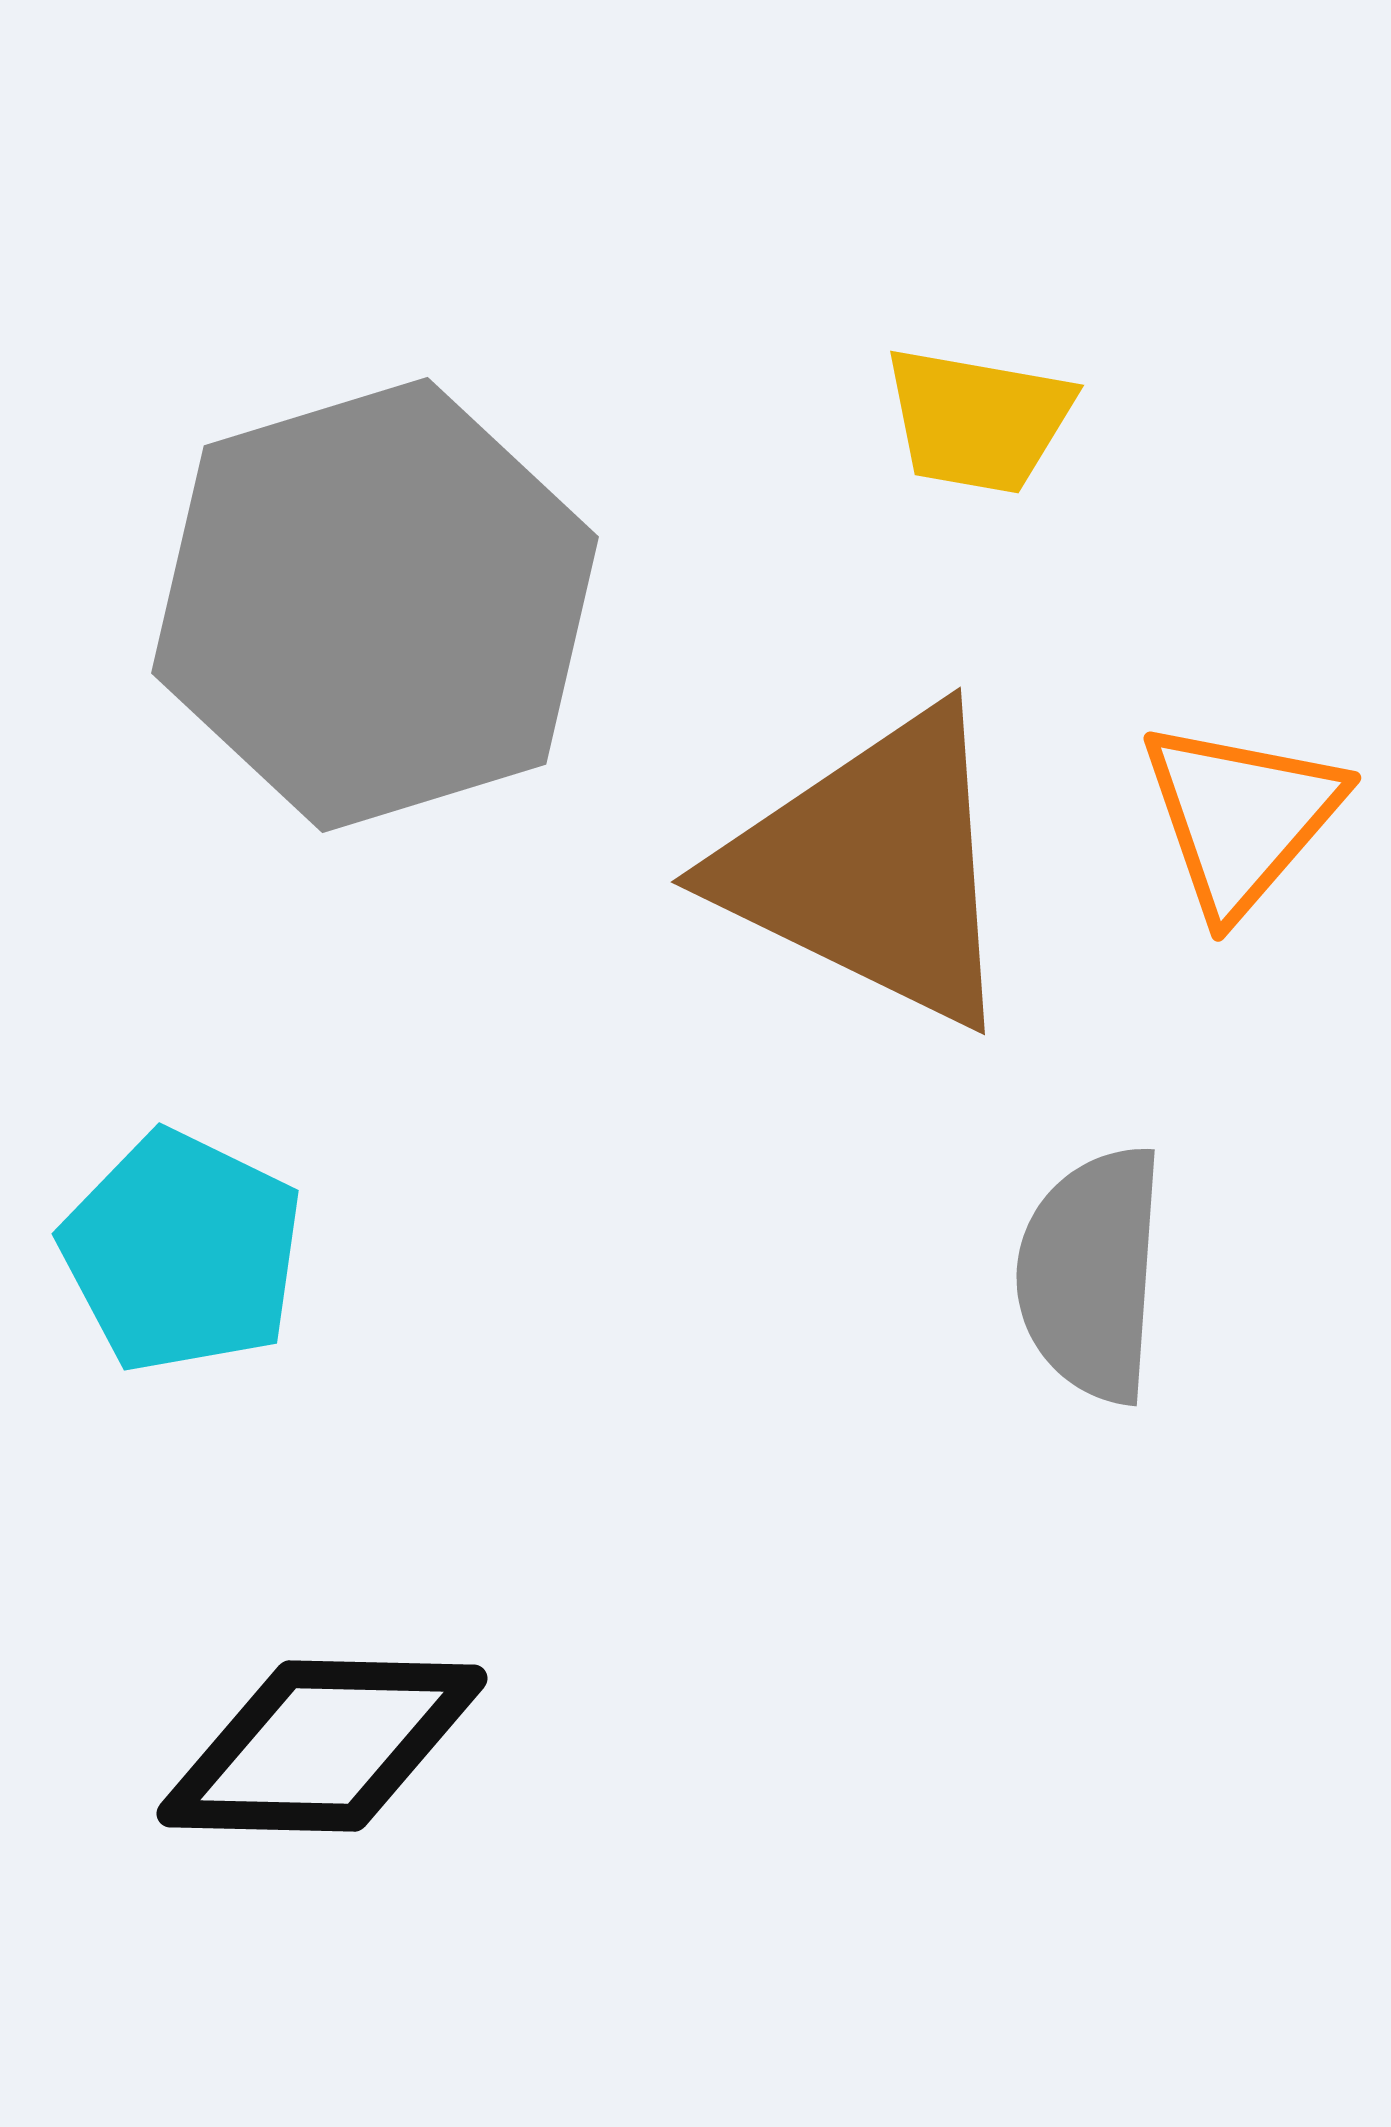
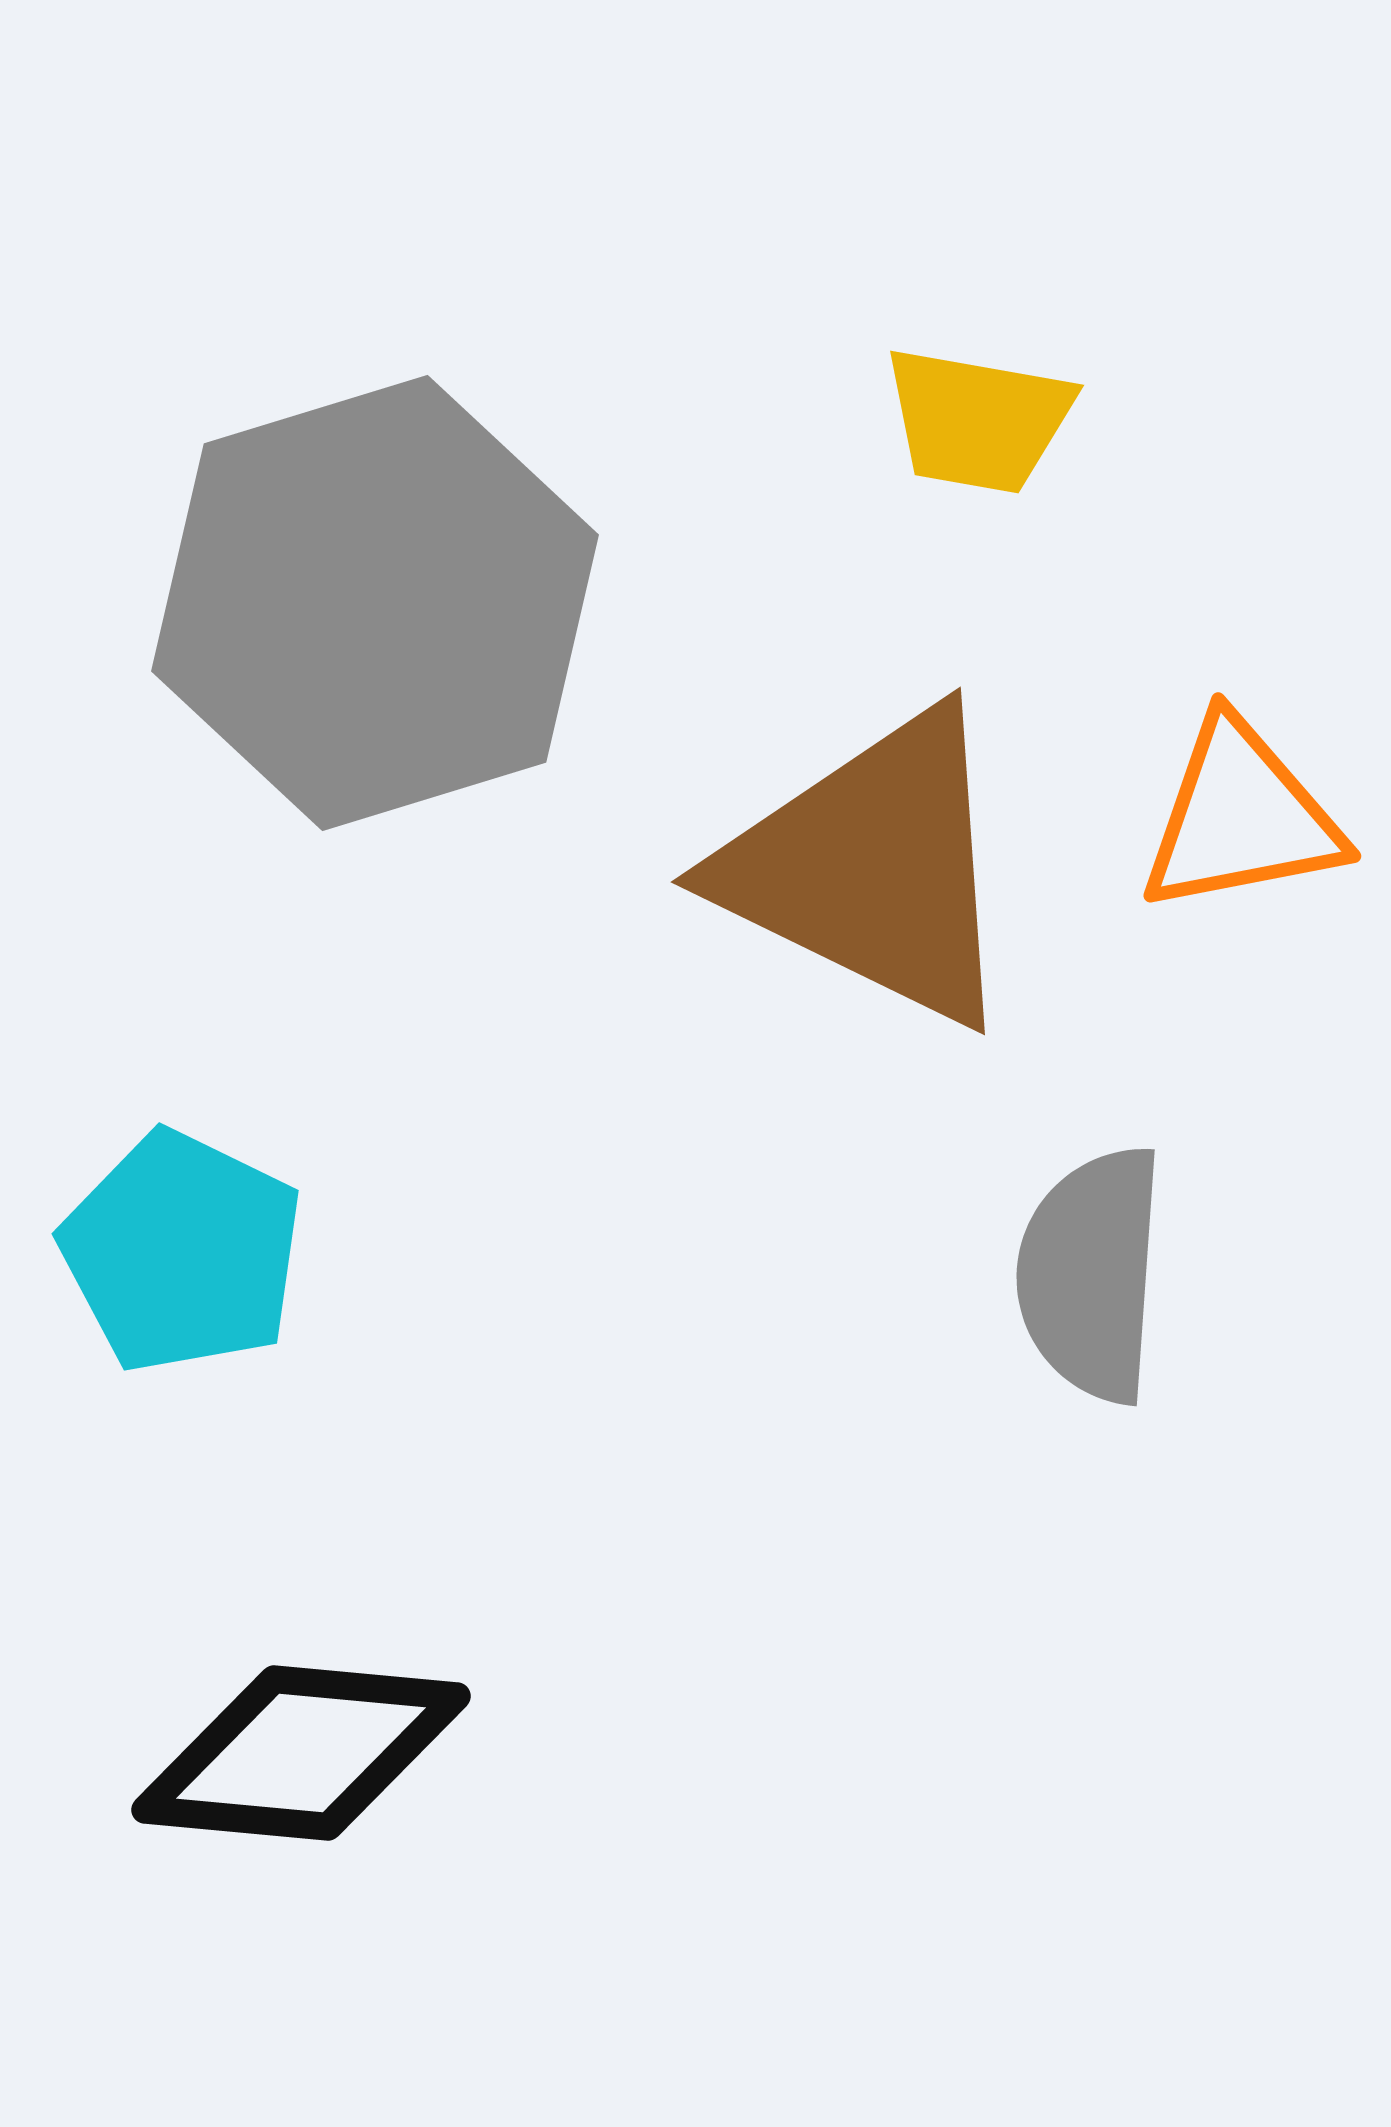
gray hexagon: moved 2 px up
orange triangle: rotated 38 degrees clockwise
black diamond: moved 21 px left, 7 px down; rotated 4 degrees clockwise
